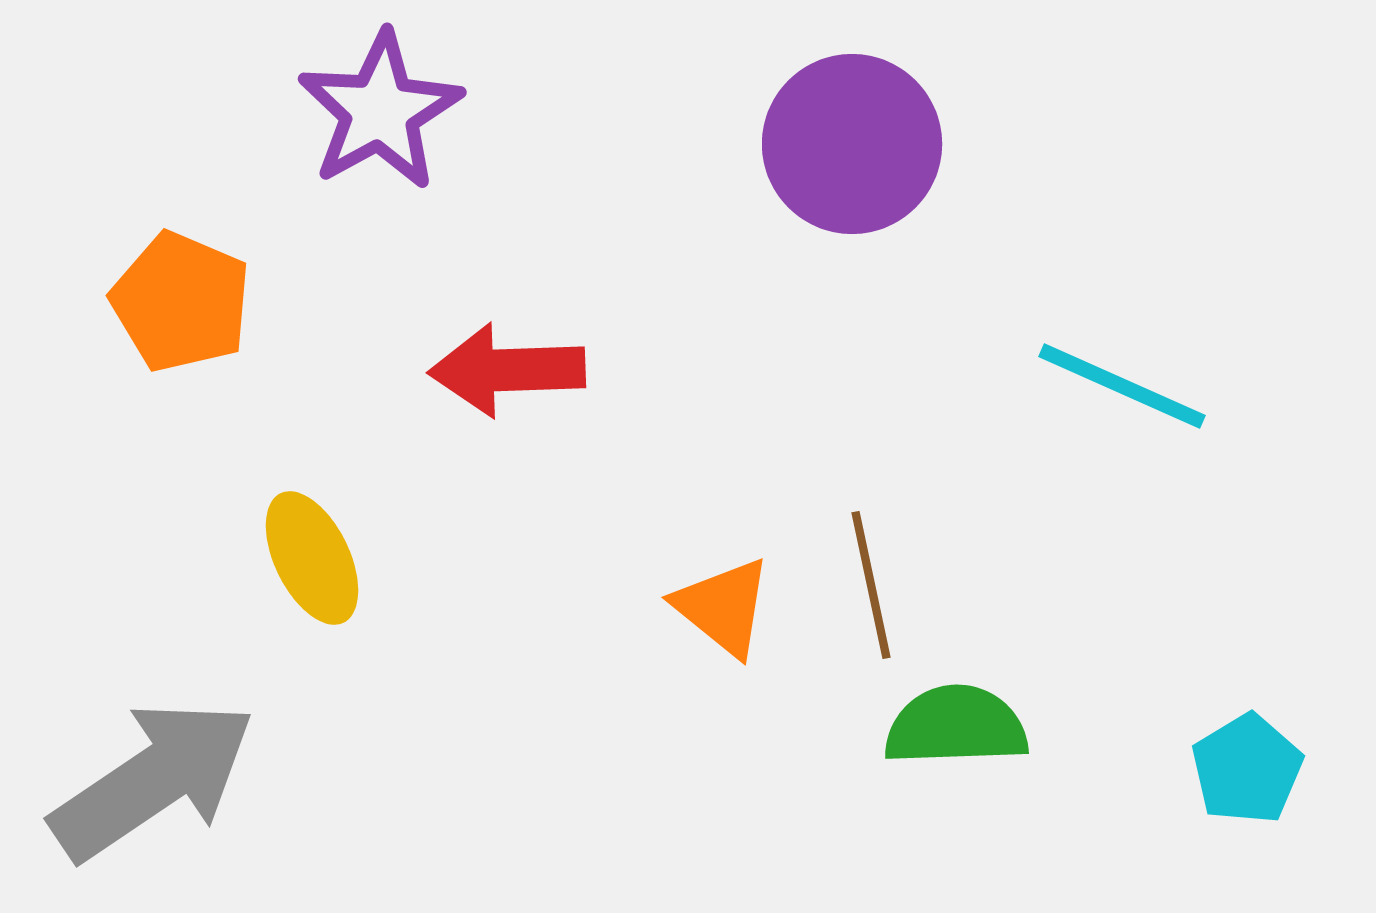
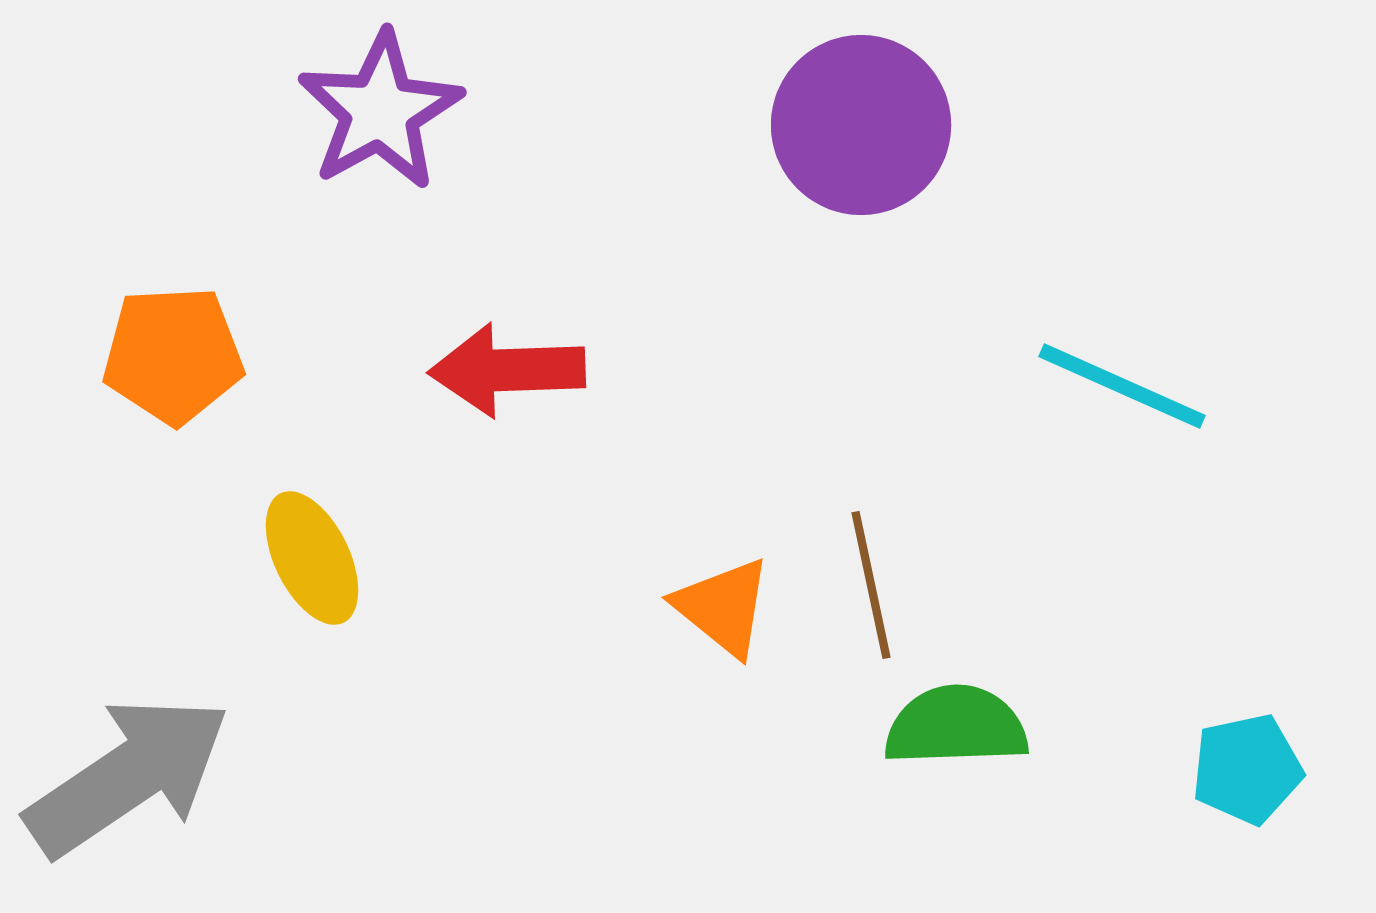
purple circle: moved 9 px right, 19 px up
orange pentagon: moved 8 px left, 53 px down; rotated 26 degrees counterclockwise
cyan pentagon: rotated 19 degrees clockwise
gray arrow: moved 25 px left, 4 px up
